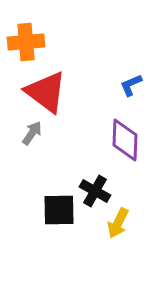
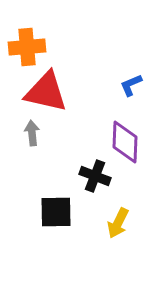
orange cross: moved 1 px right, 5 px down
red triangle: rotated 24 degrees counterclockwise
gray arrow: rotated 40 degrees counterclockwise
purple diamond: moved 2 px down
black cross: moved 15 px up; rotated 8 degrees counterclockwise
black square: moved 3 px left, 2 px down
